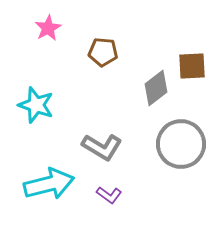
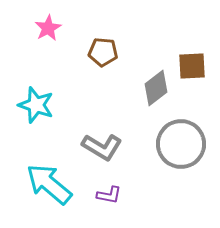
cyan arrow: rotated 126 degrees counterclockwise
purple L-shape: rotated 25 degrees counterclockwise
